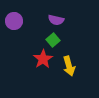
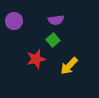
purple semicircle: rotated 21 degrees counterclockwise
red star: moved 7 px left; rotated 18 degrees clockwise
yellow arrow: rotated 60 degrees clockwise
